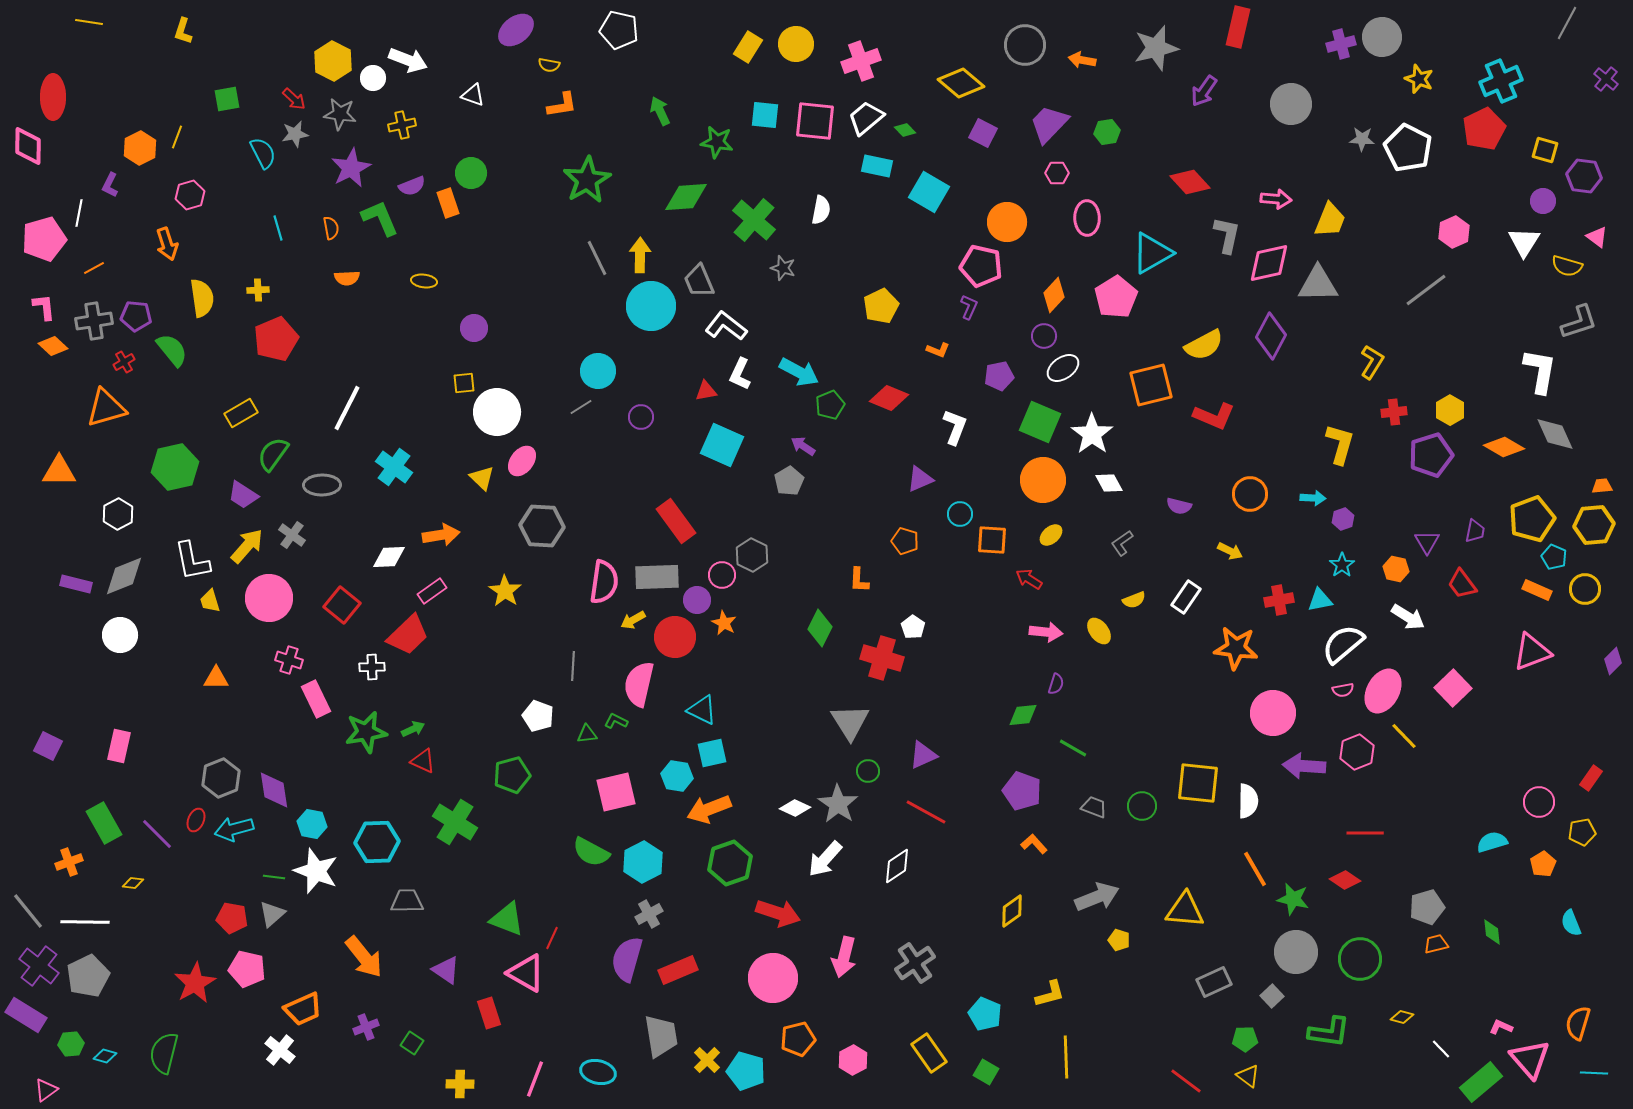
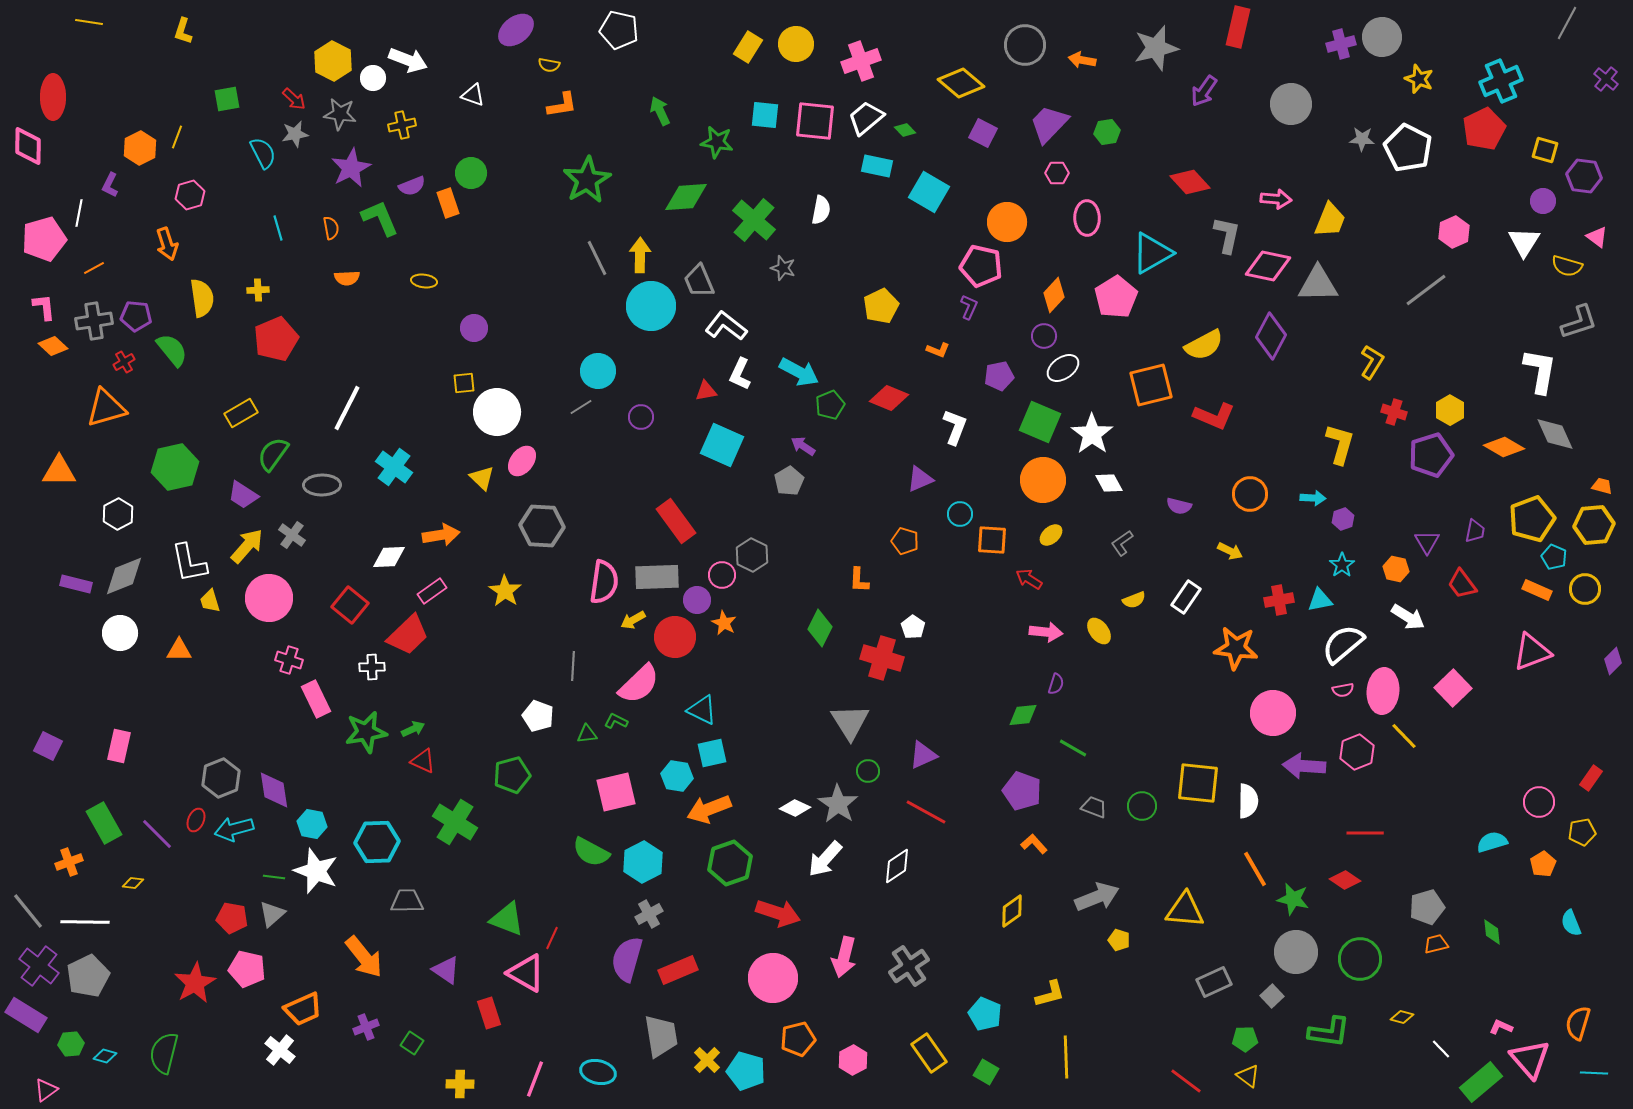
pink diamond at (1269, 263): moved 1 px left, 3 px down; rotated 24 degrees clockwise
red cross at (1394, 412): rotated 25 degrees clockwise
orange trapezoid at (1602, 486): rotated 20 degrees clockwise
white L-shape at (192, 561): moved 3 px left, 2 px down
red square at (342, 605): moved 8 px right
white circle at (120, 635): moved 2 px up
orange triangle at (216, 678): moved 37 px left, 28 px up
pink semicircle at (639, 684): rotated 147 degrees counterclockwise
pink ellipse at (1383, 691): rotated 24 degrees counterclockwise
gray cross at (915, 963): moved 6 px left, 3 px down
